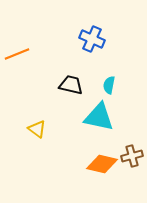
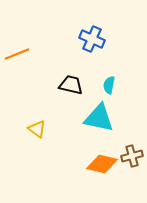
cyan triangle: moved 1 px down
